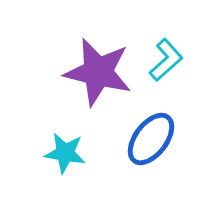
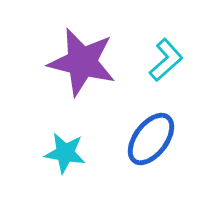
purple star: moved 16 px left, 10 px up
